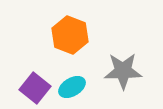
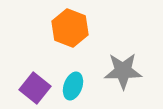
orange hexagon: moved 7 px up
cyan ellipse: moved 1 px right, 1 px up; rotated 40 degrees counterclockwise
